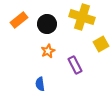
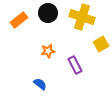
black circle: moved 1 px right, 11 px up
orange star: rotated 16 degrees clockwise
blue semicircle: rotated 136 degrees clockwise
